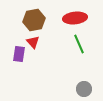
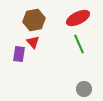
red ellipse: moved 3 px right; rotated 20 degrees counterclockwise
